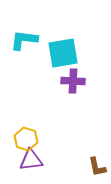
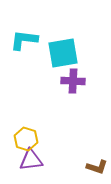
brown L-shape: rotated 60 degrees counterclockwise
